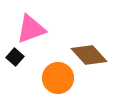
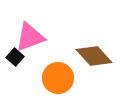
pink triangle: moved 1 px left, 8 px down
brown diamond: moved 5 px right, 1 px down
